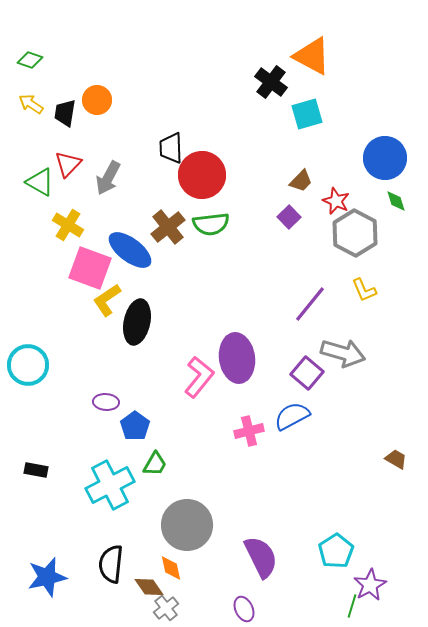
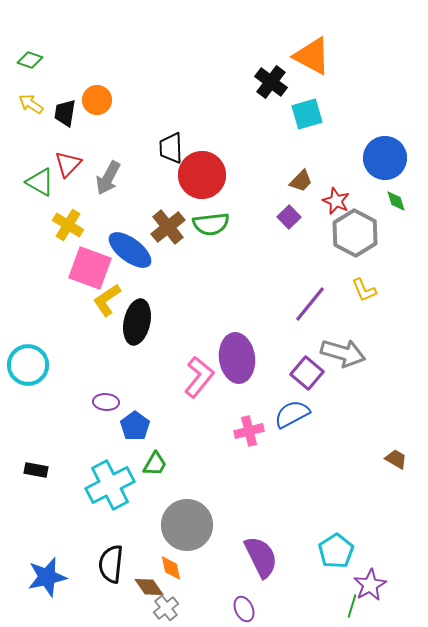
blue semicircle at (292, 416): moved 2 px up
